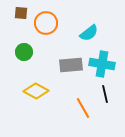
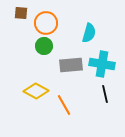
cyan semicircle: rotated 36 degrees counterclockwise
green circle: moved 20 px right, 6 px up
orange line: moved 19 px left, 3 px up
